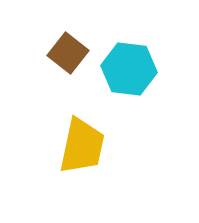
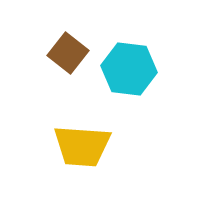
yellow trapezoid: rotated 82 degrees clockwise
